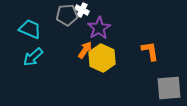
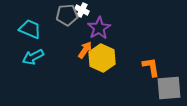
orange L-shape: moved 1 px right, 16 px down
cyan arrow: rotated 15 degrees clockwise
